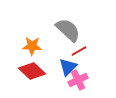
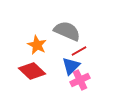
gray semicircle: moved 1 px left, 1 px down; rotated 20 degrees counterclockwise
orange star: moved 5 px right, 1 px up; rotated 24 degrees clockwise
blue triangle: moved 3 px right, 1 px up
pink cross: moved 2 px right
